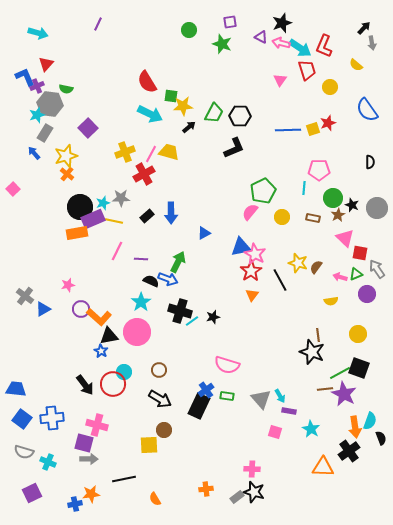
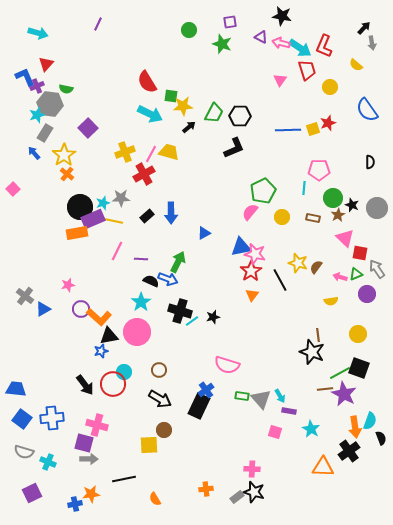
black star at (282, 23): moved 7 px up; rotated 30 degrees clockwise
yellow star at (66, 156): moved 2 px left, 1 px up; rotated 15 degrees counterclockwise
pink star at (255, 254): rotated 15 degrees counterclockwise
blue star at (101, 351): rotated 24 degrees clockwise
green rectangle at (227, 396): moved 15 px right
